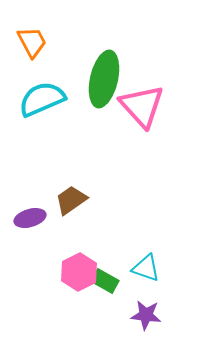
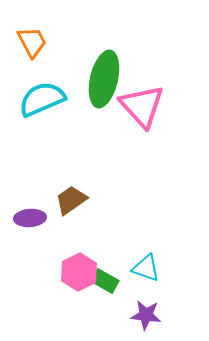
purple ellipse: rotated 12 degrees clockwise
